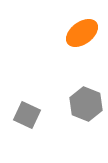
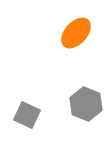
orange ellipse: moved 6 px left; rotated 12 degrees counterclockwise
